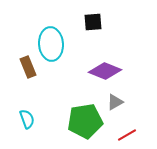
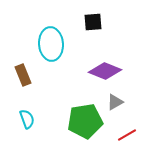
brown rectangle: moved 5 px left, 8 px down
